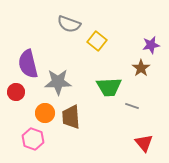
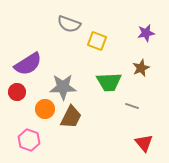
yellow square: rotated 18 degrees counterclockwise
purple star: moved 5 px left, 12 px up
purple semicircle: rotated 108 degrees counterclockwise
brown star: rotated 12 degrees clockwise
gray star: moved 5 px right, 5 px down
green trapezoid: moved 5 px up
red circle: moved 1 px right
orange circle: moved 4 px up
brown trapezoid: rotated 150 degrees counterclockwise
pink hexagon: moved 4 px left, 1 px down
